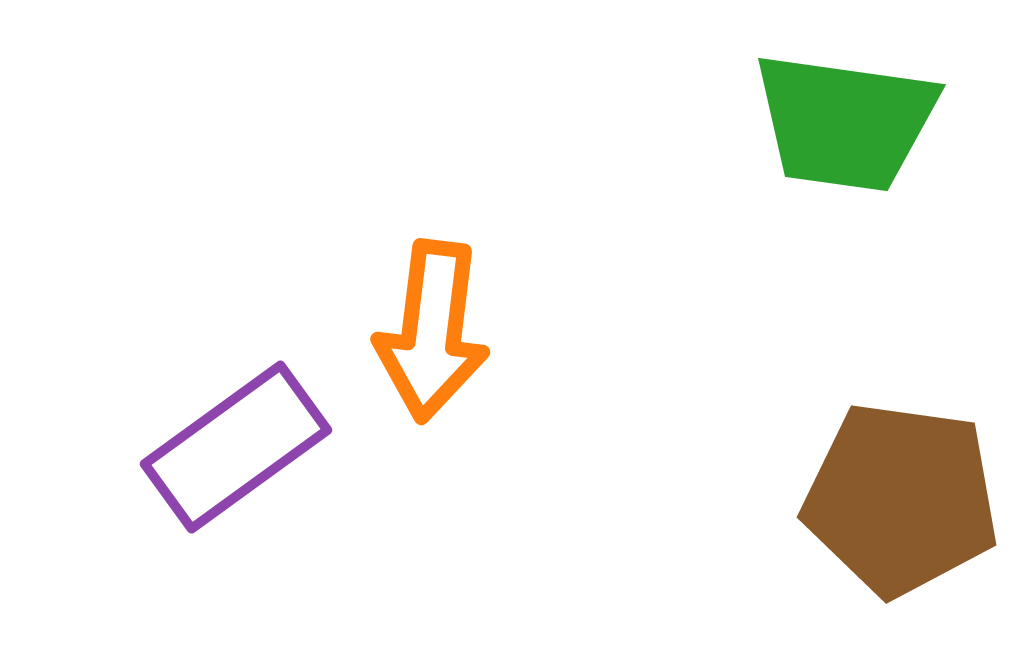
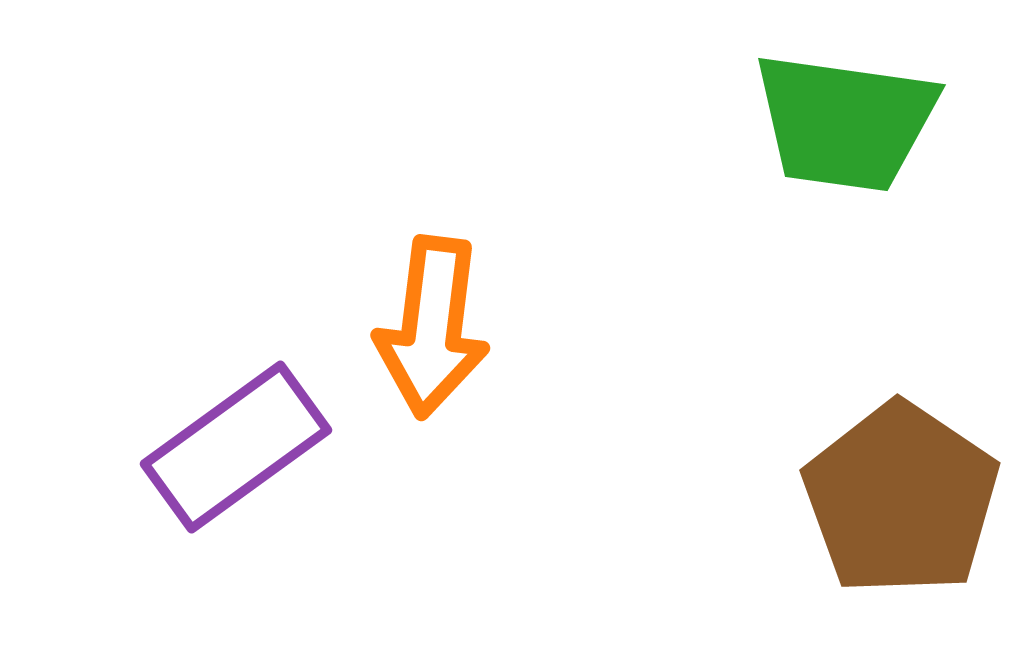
orange arrow: moved 4 px up
brown pentagon: rotated 26 degrees clockwise
